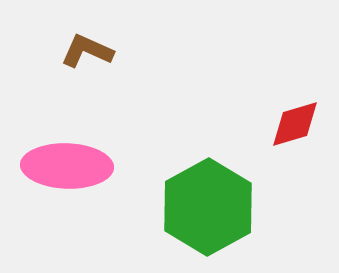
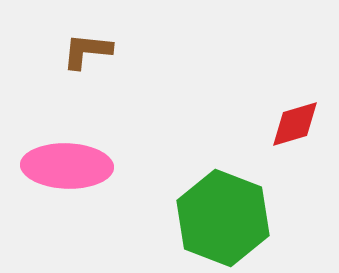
brown L-shape: rotated 18 degrees counterclockwise
green hexagon: moved 15 px right, 11 px down; rotated 10 degrees counterclockwise
